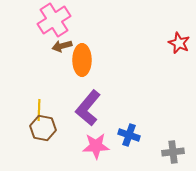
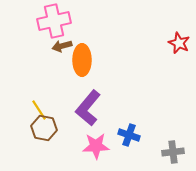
pink cross: moved 1 px down; rotated 20 degrees clockwise
yellow line: rotated 35 degrees counterclockwise
brown hexagon: moved 1 px right
